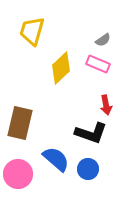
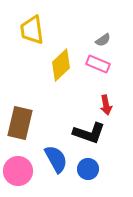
yellow trapezoid: moved 1 px up; rotated 24 degrees counterclockwise
yellow diamond: moved 3 px up
black L-shape: moved 2 px left
blue semicircle: rotated 20 degrees clockwise
pink circle: moved 3 px up
